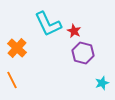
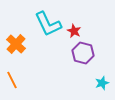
orange cross: moved 1 px left, 4 px up
